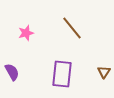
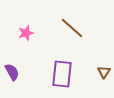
brown line: rotated 10 degrees counterclockwise
